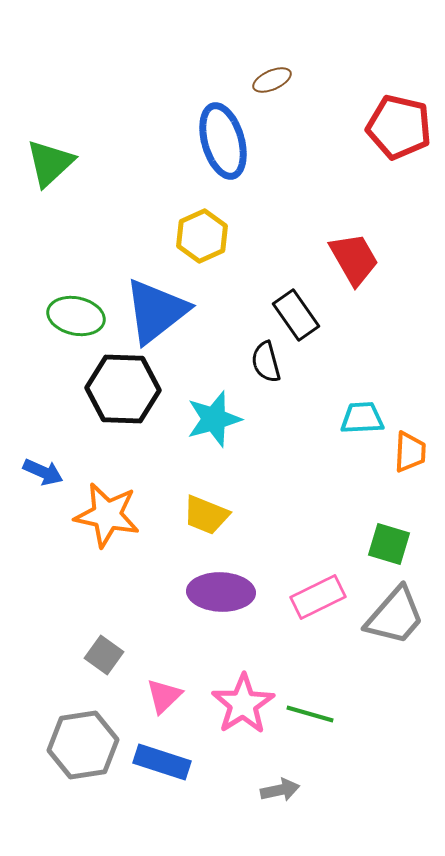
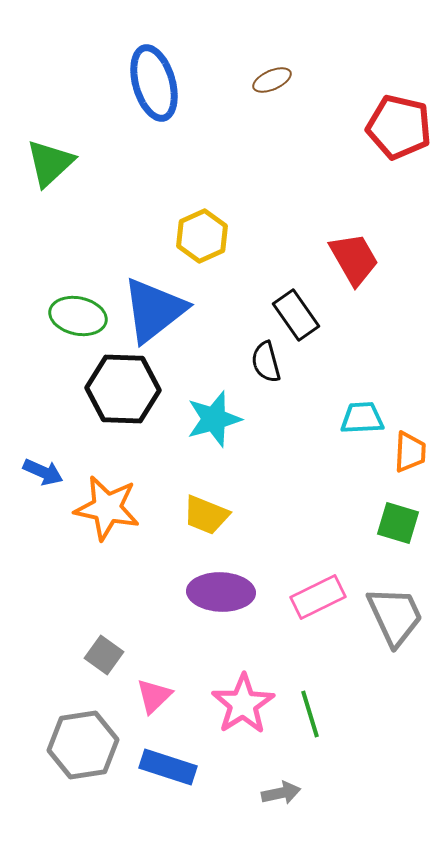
blue ellipse: moved 69 px left, 58 px up
blue triangle: moved 2 px left, 1 px up
green ellipse: moved 2 px right
orange star: moved 7 px up
green square: moved 9 px right, 21 px up
gray trapezoid: rotated 66 degrees counterclockwise
pink triangle: moved 10 px left
green line: rotated 57 degrees clockwise
blue rectangle: moved 6 px right, 5 px down
gray arrow: moved 1 px right, 3 px down
